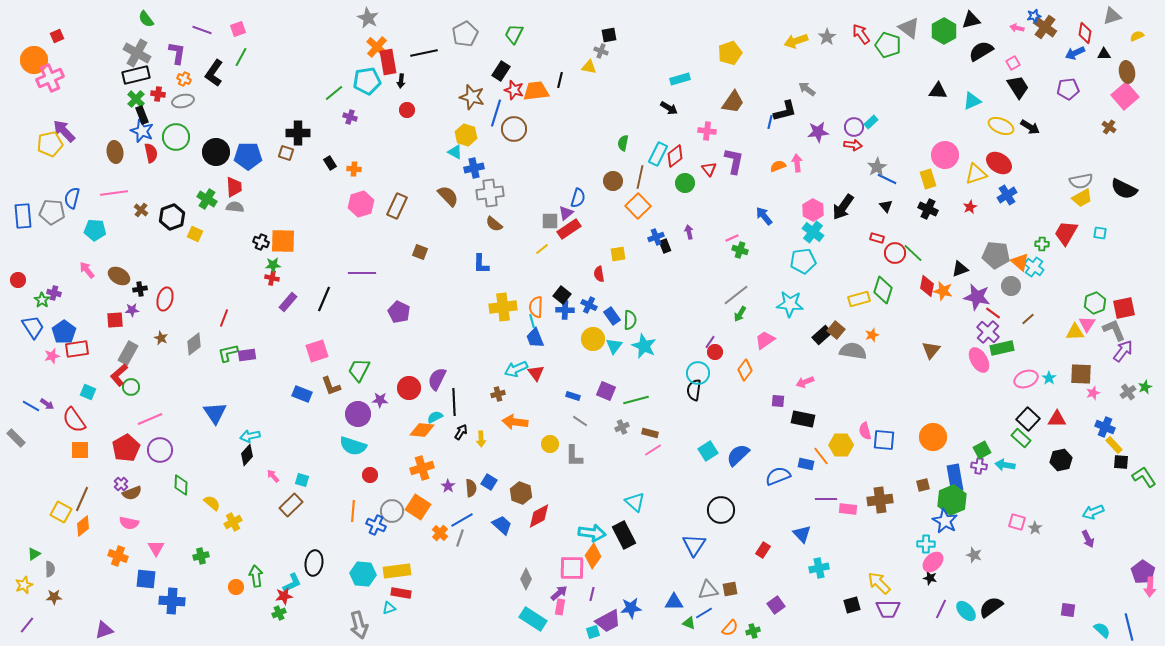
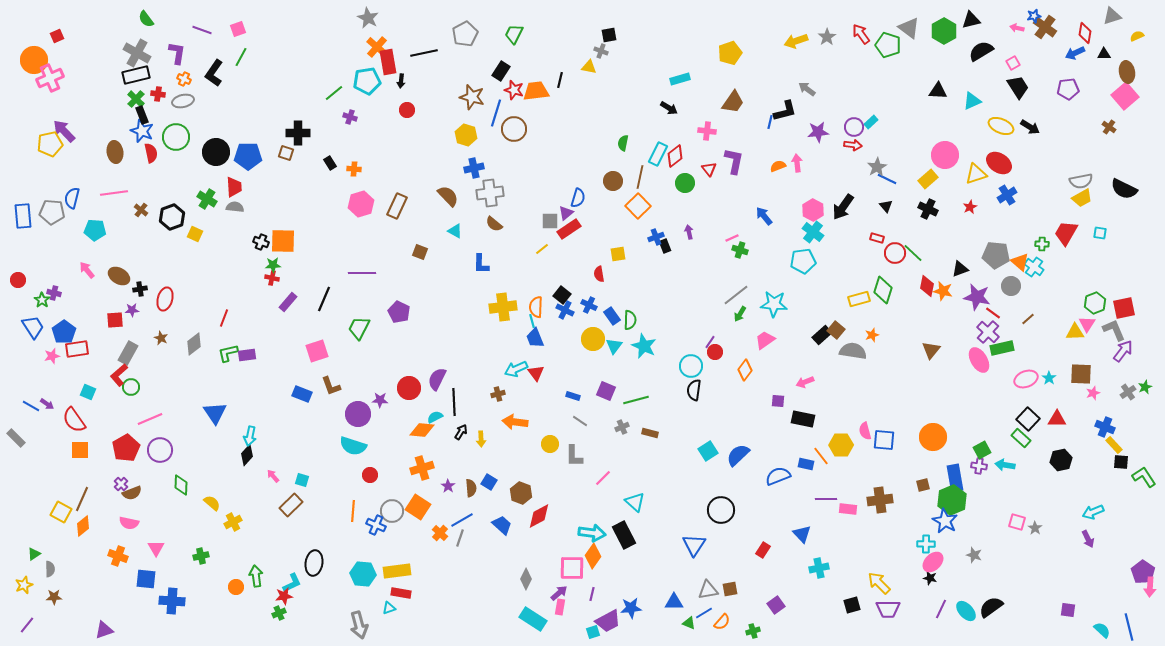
cyan triangle at (455, 152): moved 79 px down
yellow rectangle at (928, 179): rotated 66 degrees clockwise
cyan star at (790, 304): moved 16 px left
blue cross at (565, 310): rotated 24 degrees clockwise
green trapezoid at (359, 370): moved 42 px up
cyan circle at (698, 373): moved 7 px left, 7 px up
cyan arrow at (250, 436): rotated 66 degrees counterclockwise
pink line at (653, 450): moved 50 px left, 28 px down; rotated 12 degrees counterclockwise
orange semicircle at (730, 628): moved 8 px left, 6 px up
